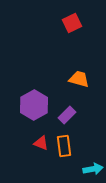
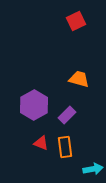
red square: moved 4 px right, 2 px up
orange rectangle: moved 1 px right, 1 px down
